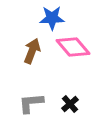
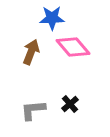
brown arrow: moved 1 px left, 1 px down
gray L-shape: moved 2 px right, 7 px down
